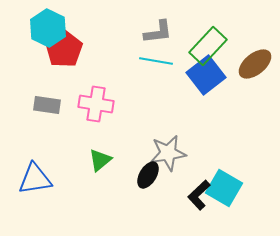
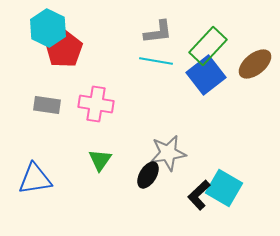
green triangle: rotated 15 degrees counterclockwise
